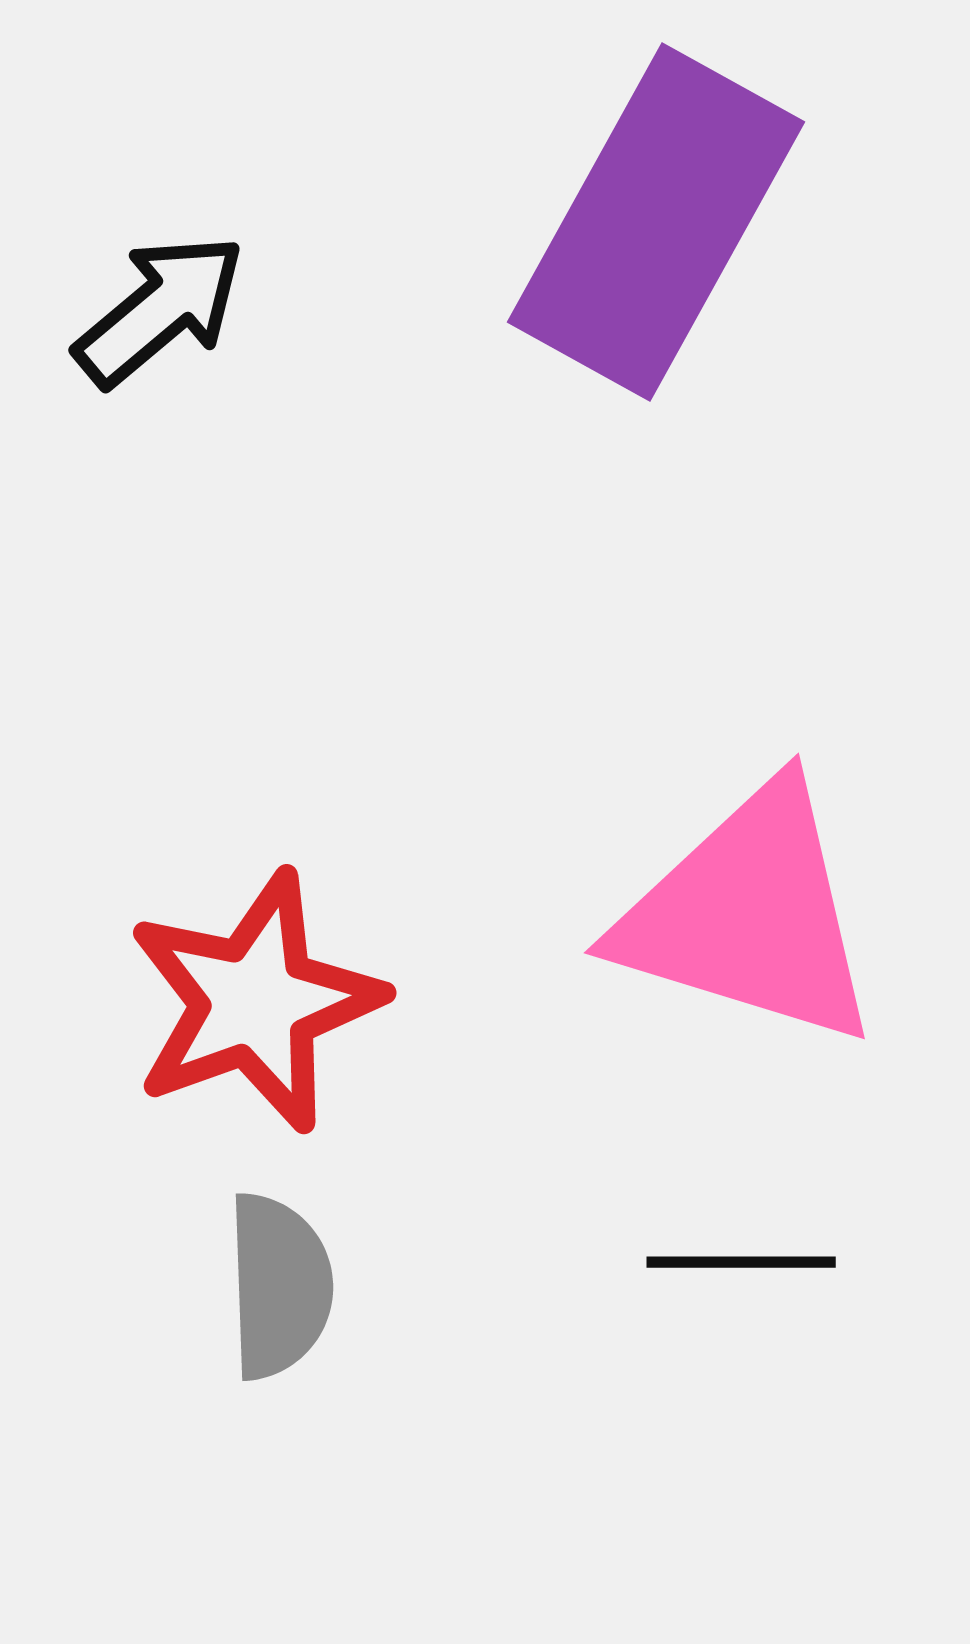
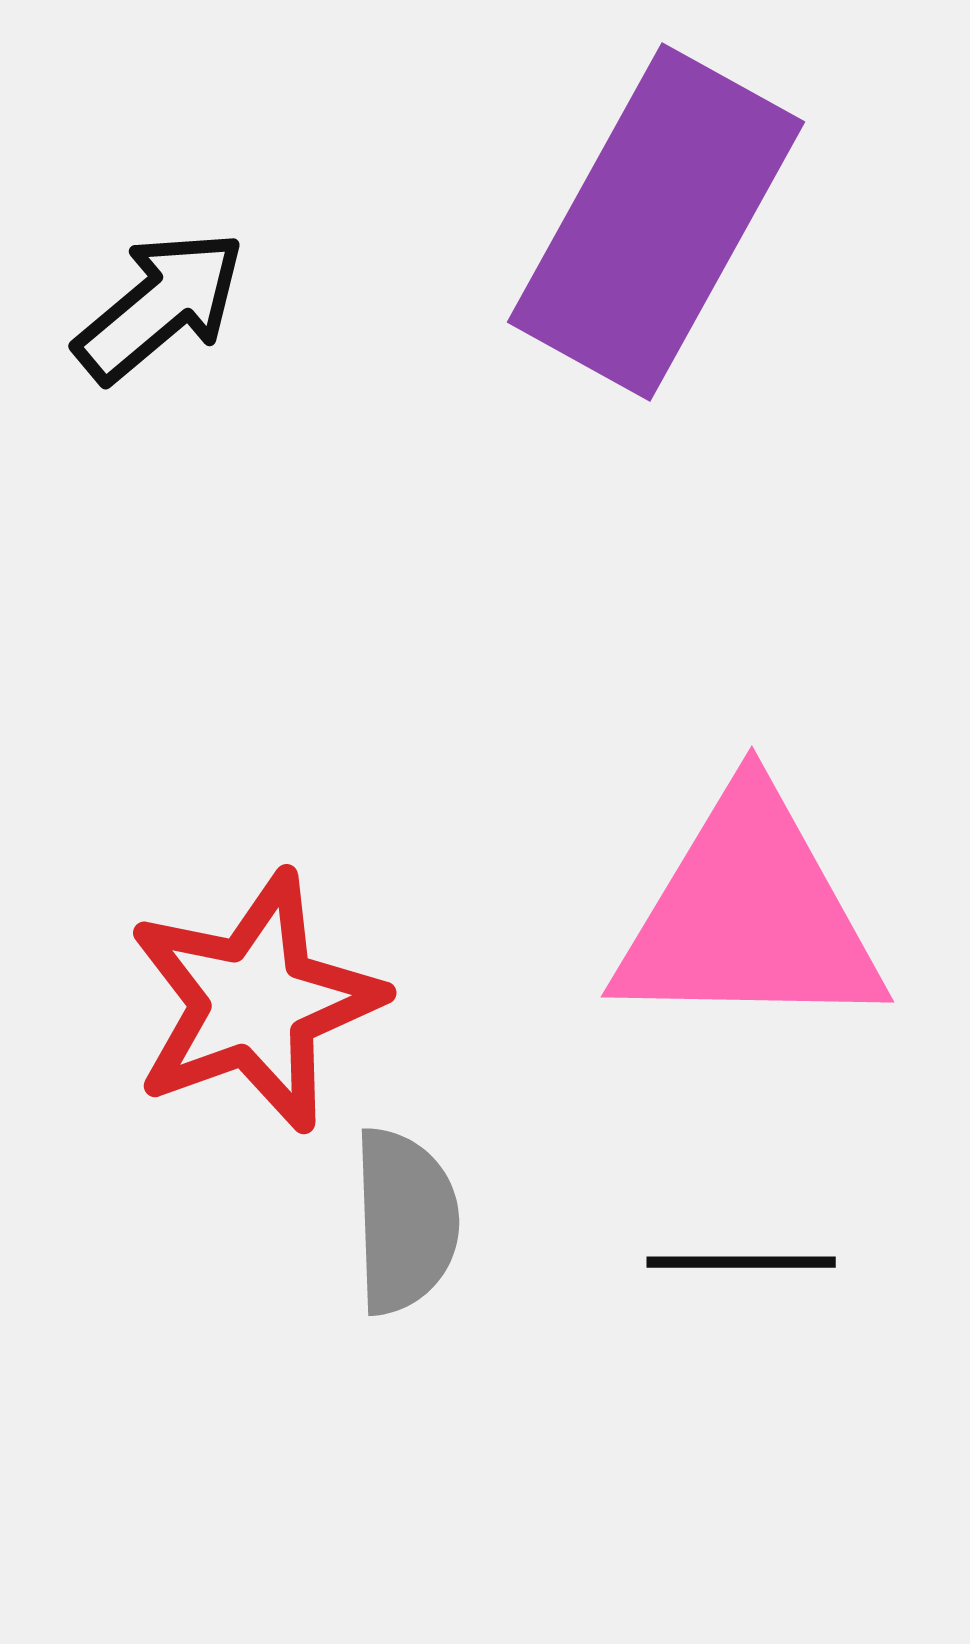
black arrow: moved 4 px up
pink triangle: rotated 16 degrees counterclockwise
gray semicircle: moved 126 px right, 65 px up
